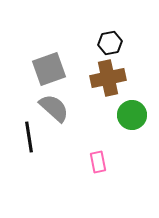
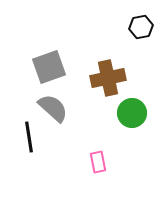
black hexagon: moved 31 px right, 16 px up
gray square: moved 2 px up
gray semicircle: moved 1 px left
green circle: moved 2 px up
